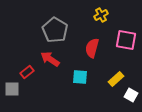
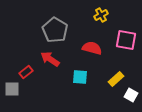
red semicircle: rotated 90 degrees clockwise
red rectangle: moved 1 px left
